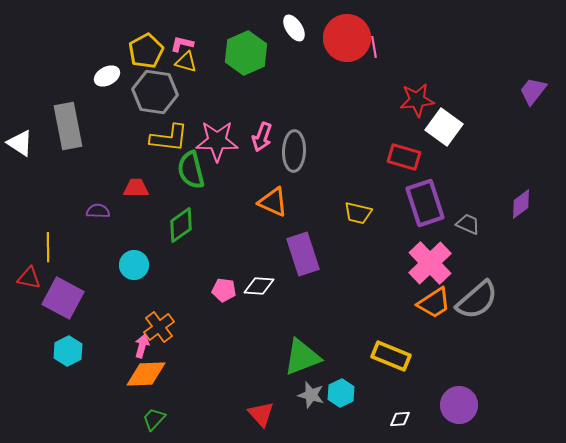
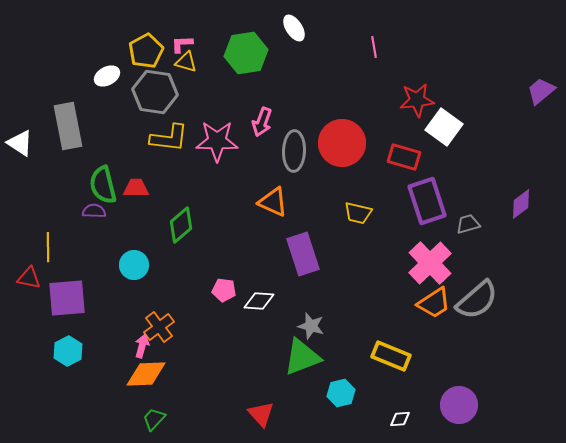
red circle at (347, 38): moved 5 px left, 105 px down
pink L-shape at (182, 44): rotated 15 degrees counterclockwise
green hexagon at (246, 53): rotated 15 degrees clockwise
purple trapezoid at (533, 91): moved 8 px right; rotated 12 degrees clockwise
pink arrow at (262, 137): moved 15 px up
green semicircle at (191, 170): moved 88 px left, 15 px down
purple rectangle at (425, 203): moved 2 px right, 2 px up
purple semicircle at (98, 211): moved 4 px left
gray trapezoid at (468, 224): rotated 40 degrees counterclockwise
green diamond at (181, 225): rotated 6 degrees counterclockwise
white diamond at (259, 286): moved 15 px down
purple square at (63, 298): moved 4 px right; rotated 33 degrees counterclockwise
cyan hexagon at (341, 393): rotated 12 degrees clockwise
gray star at (311, 395): moved 69 px up
